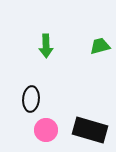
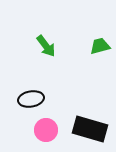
green arrow: rotated 35 degrees counterclockwise
black ellipse: rotated 75 degrees clockwise
black rectangle: moved 1 px up
